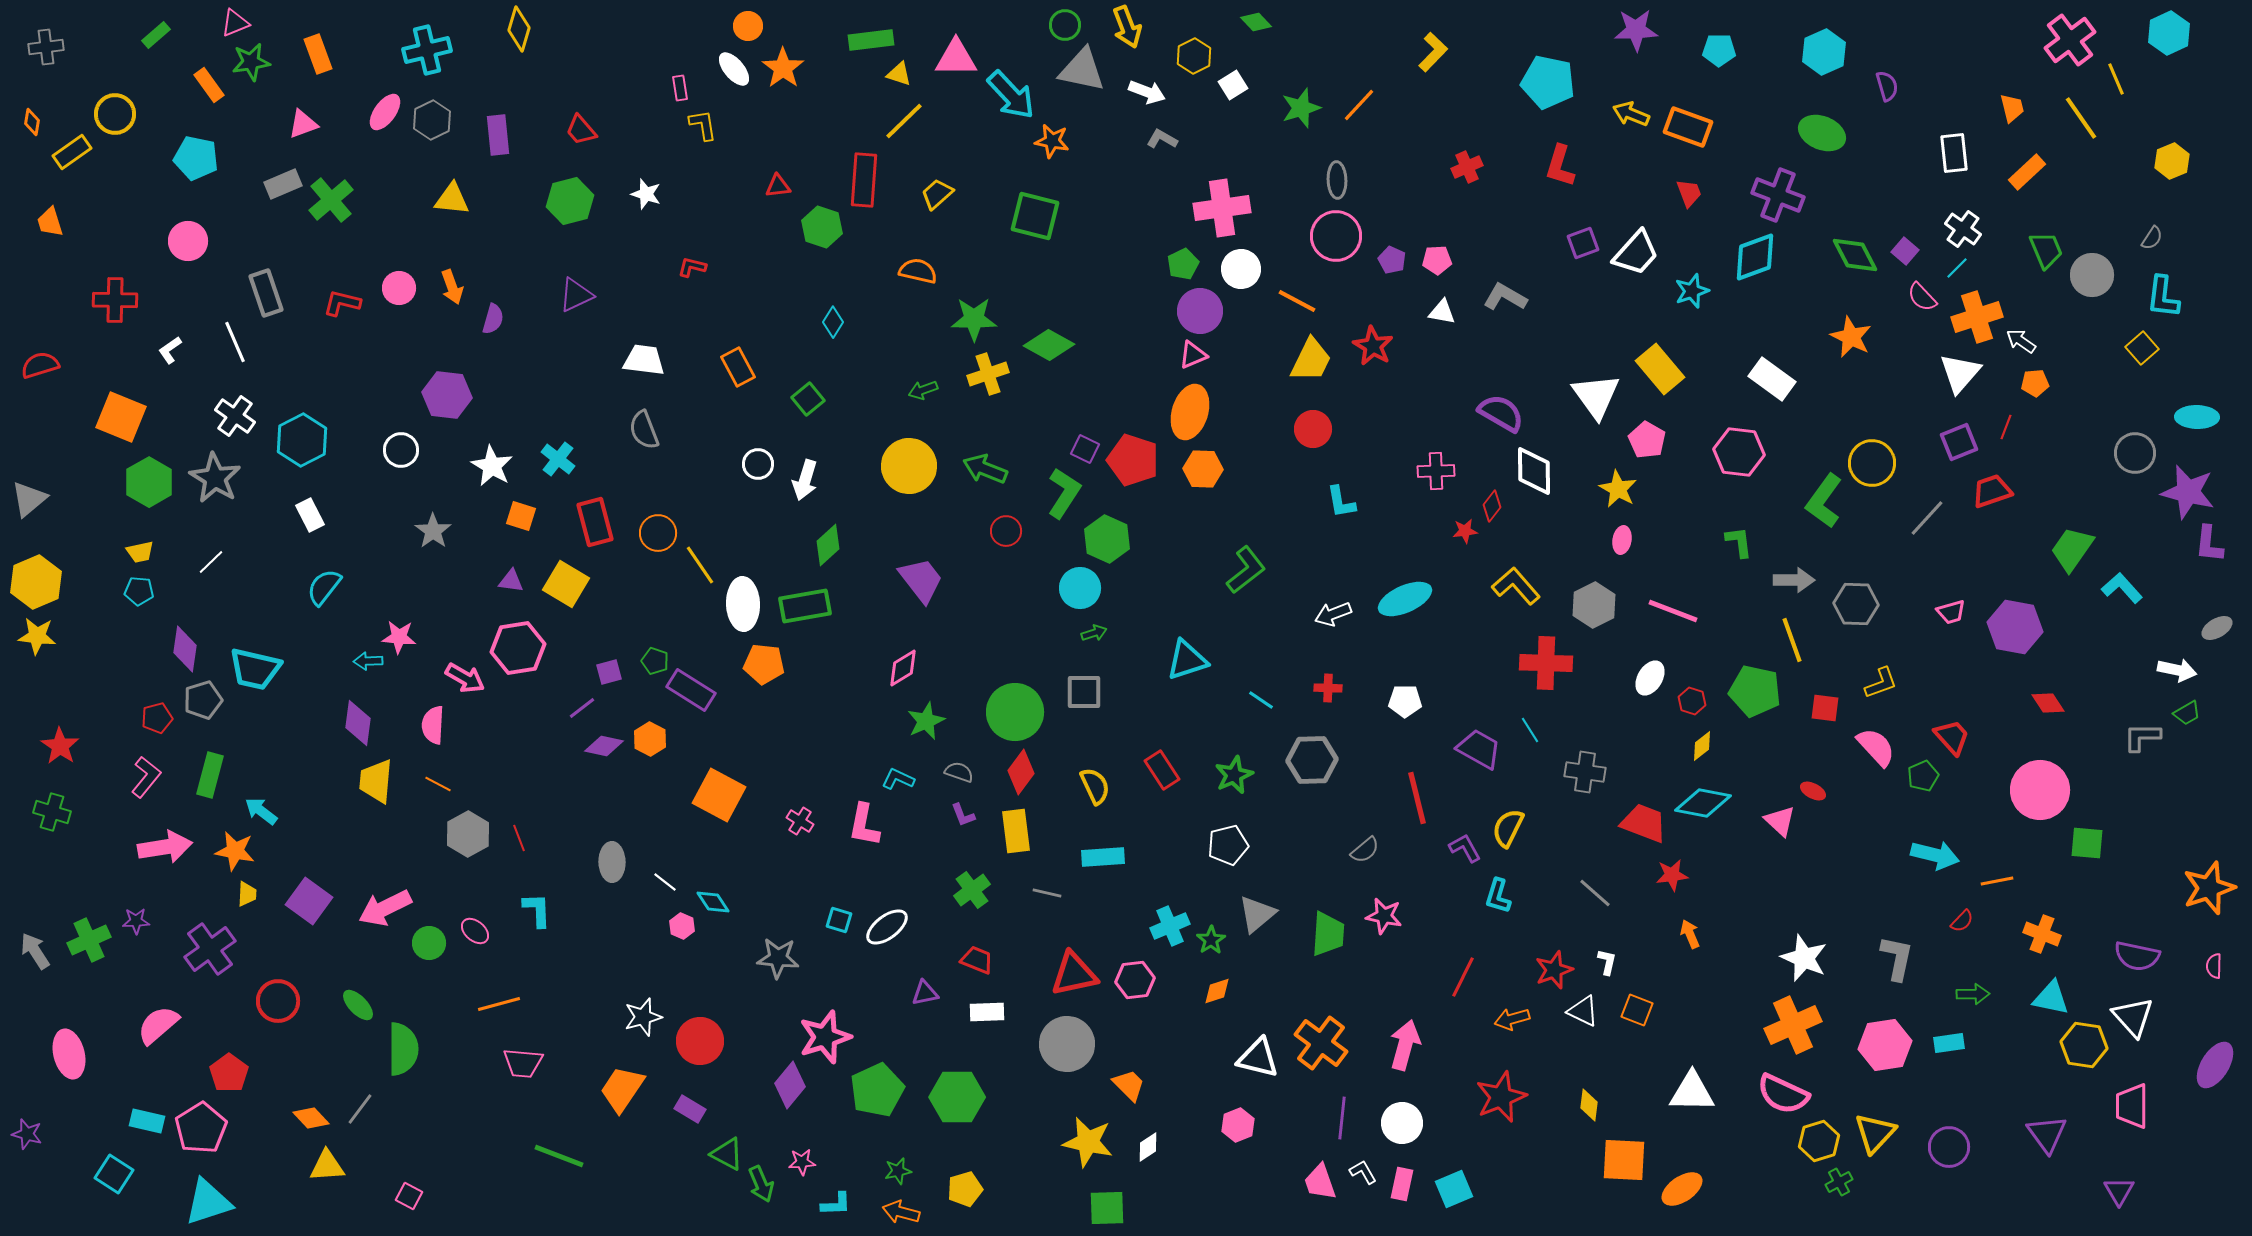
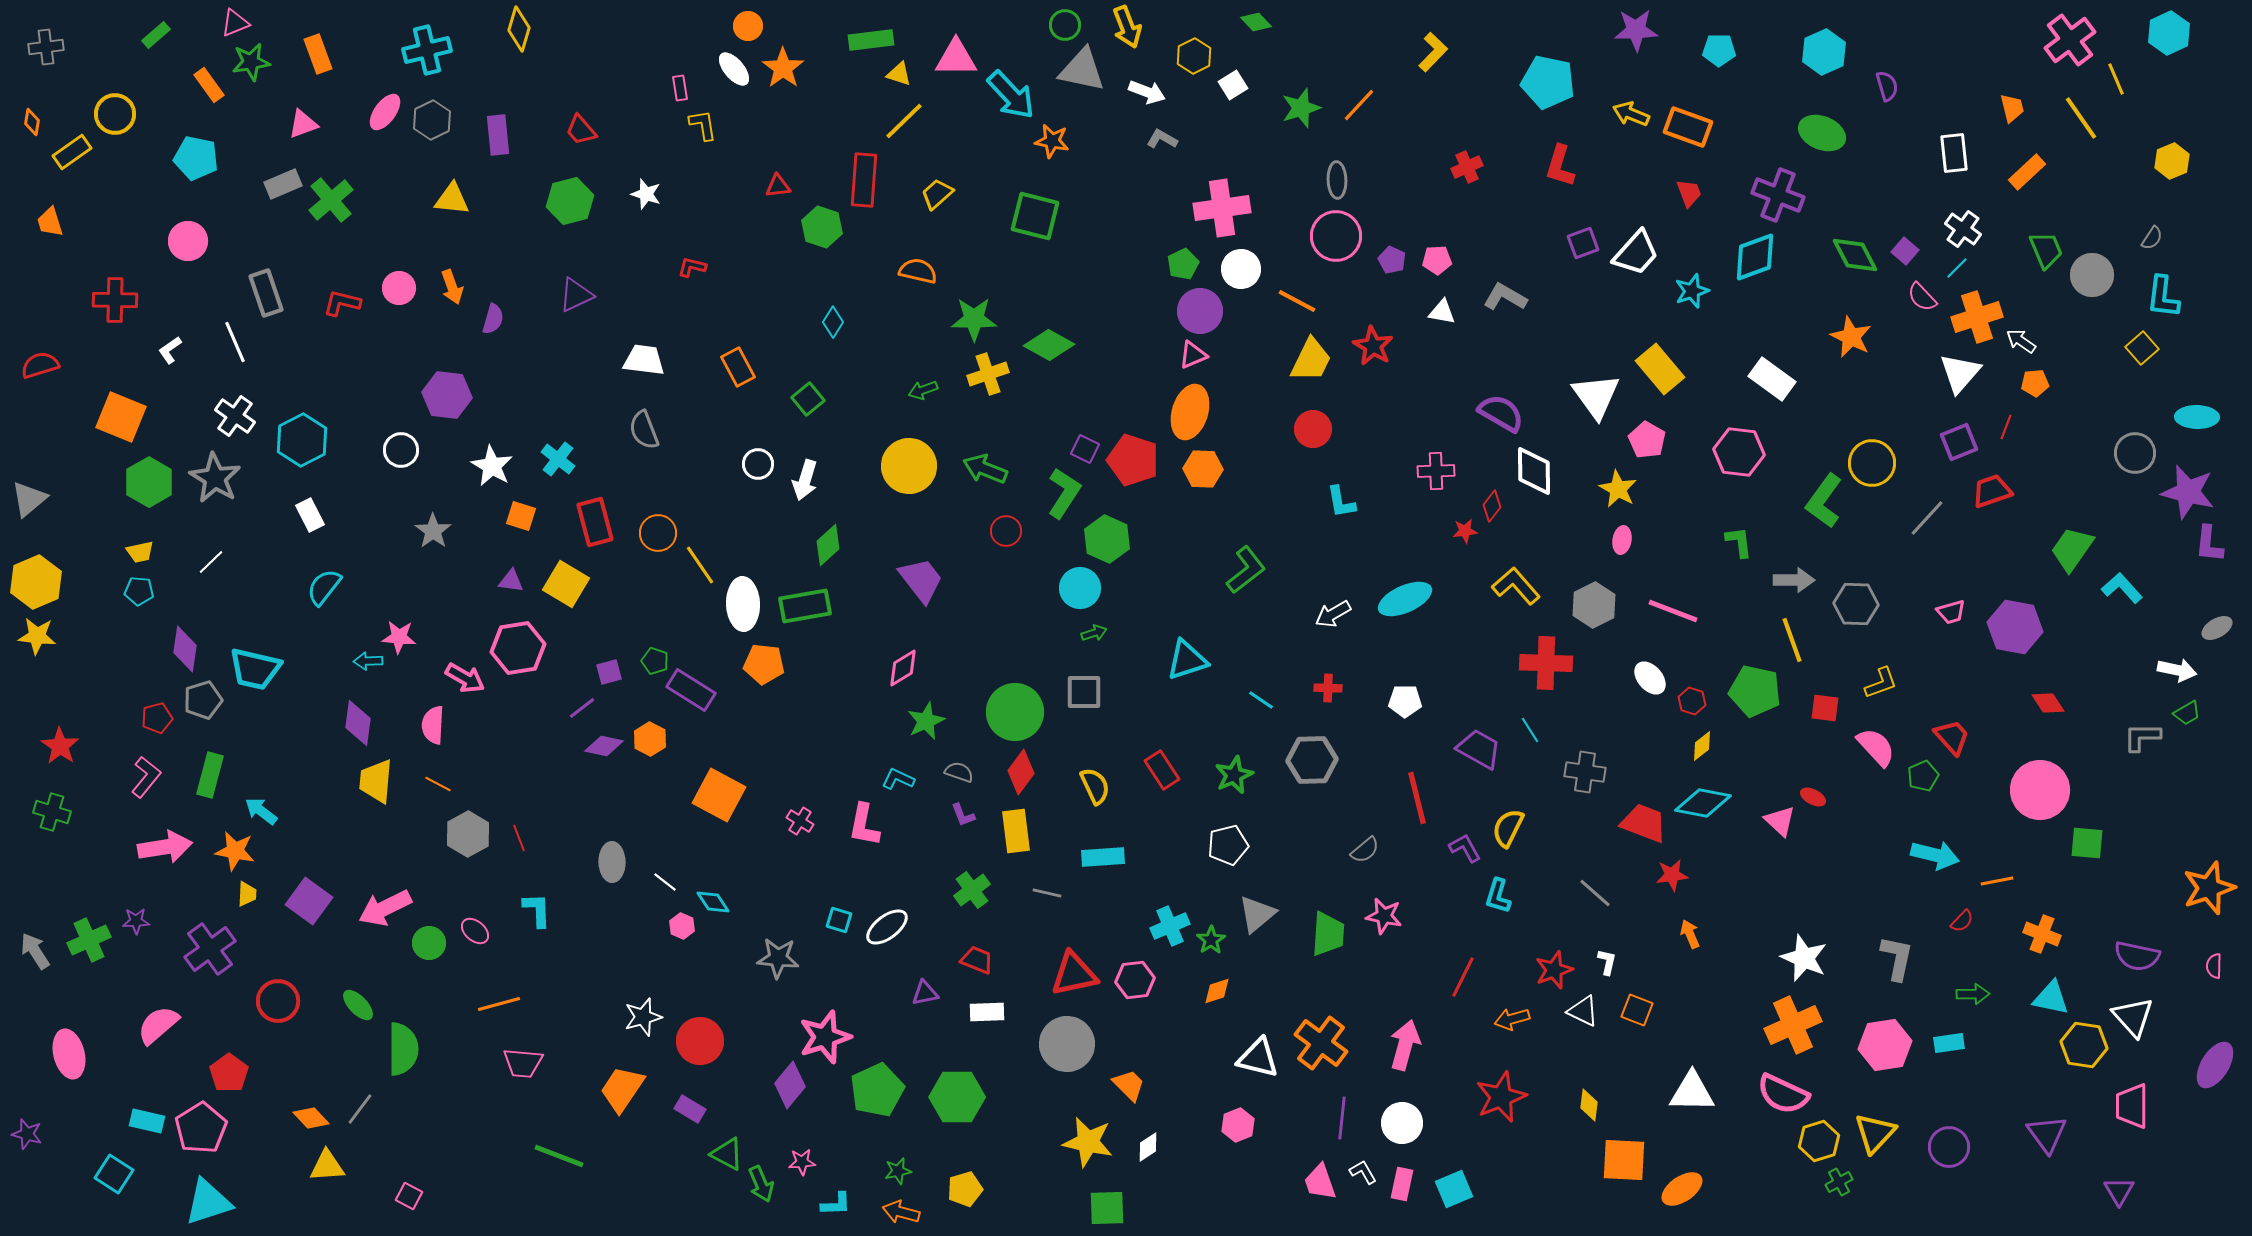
white arrow at (1333, 614): rotated 9 degrees counterclockwise
white ellipse at (1650, 678): rotated 72 degrees counterclockwise
red ellipse at (1813, 791): moved 6 px down
